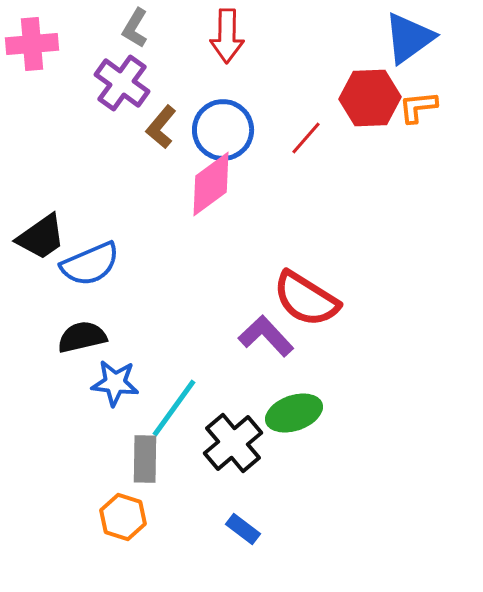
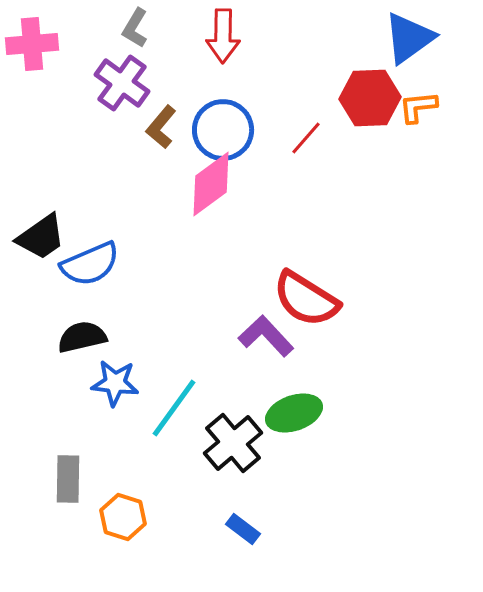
red arrow: moved 4 px left
gray rectangle: moved 77 px left, 20 px down
